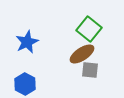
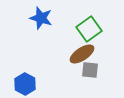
green square: rotated 15 degrees clockwise
blue star: moved 14 px right, 24 px up; rotated 30 degrees counterclockwise
